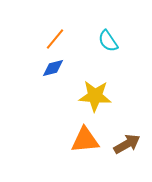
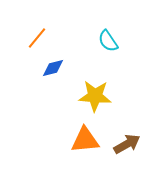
orange line: moved 18 px left, 1 px up
